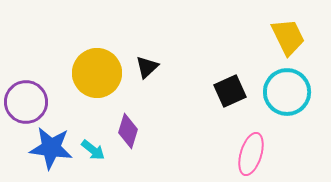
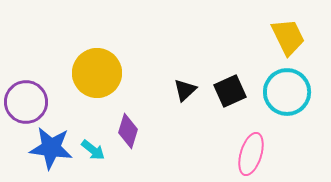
black triangle: moved 38 px right, 23 px down
